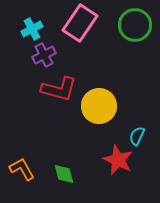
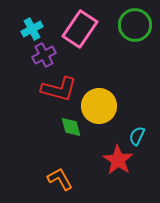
pink rectangle: moved 6 px down
red star: rotated 8 degrees clockwise
orange L-shape: moved 38 px right, 10 px down
green diamond: moved 7 px right, 47 px up
